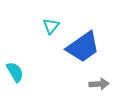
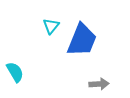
blue trapezoid: moved 1 px left, 7 px up; rotated 33 degrees counterclockwise
